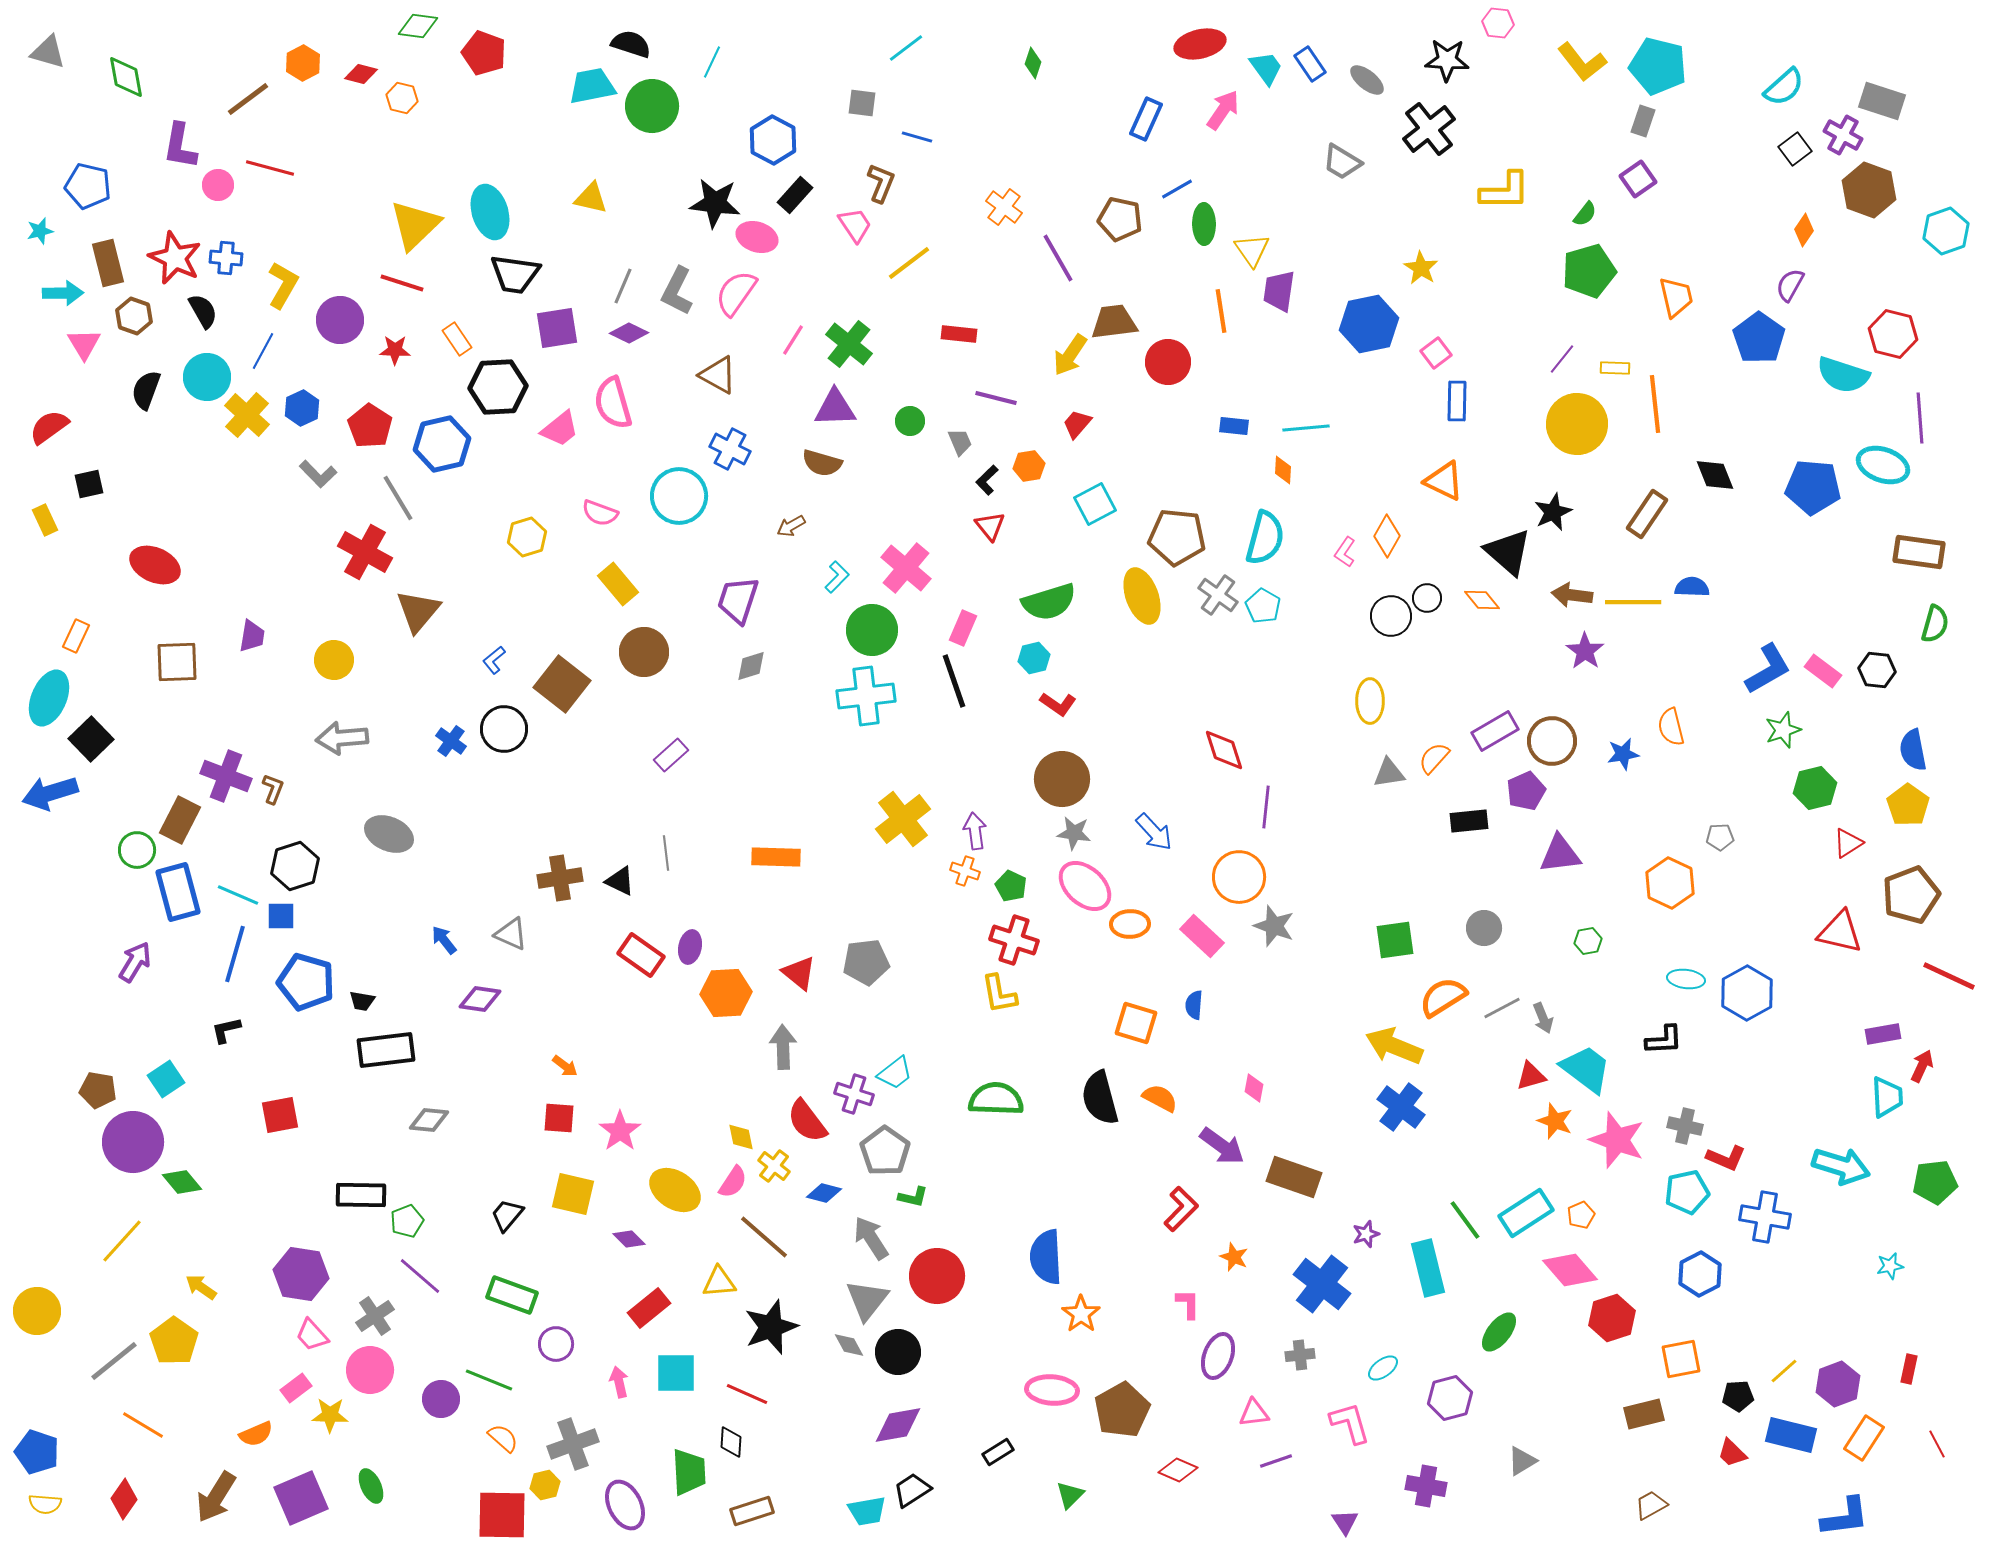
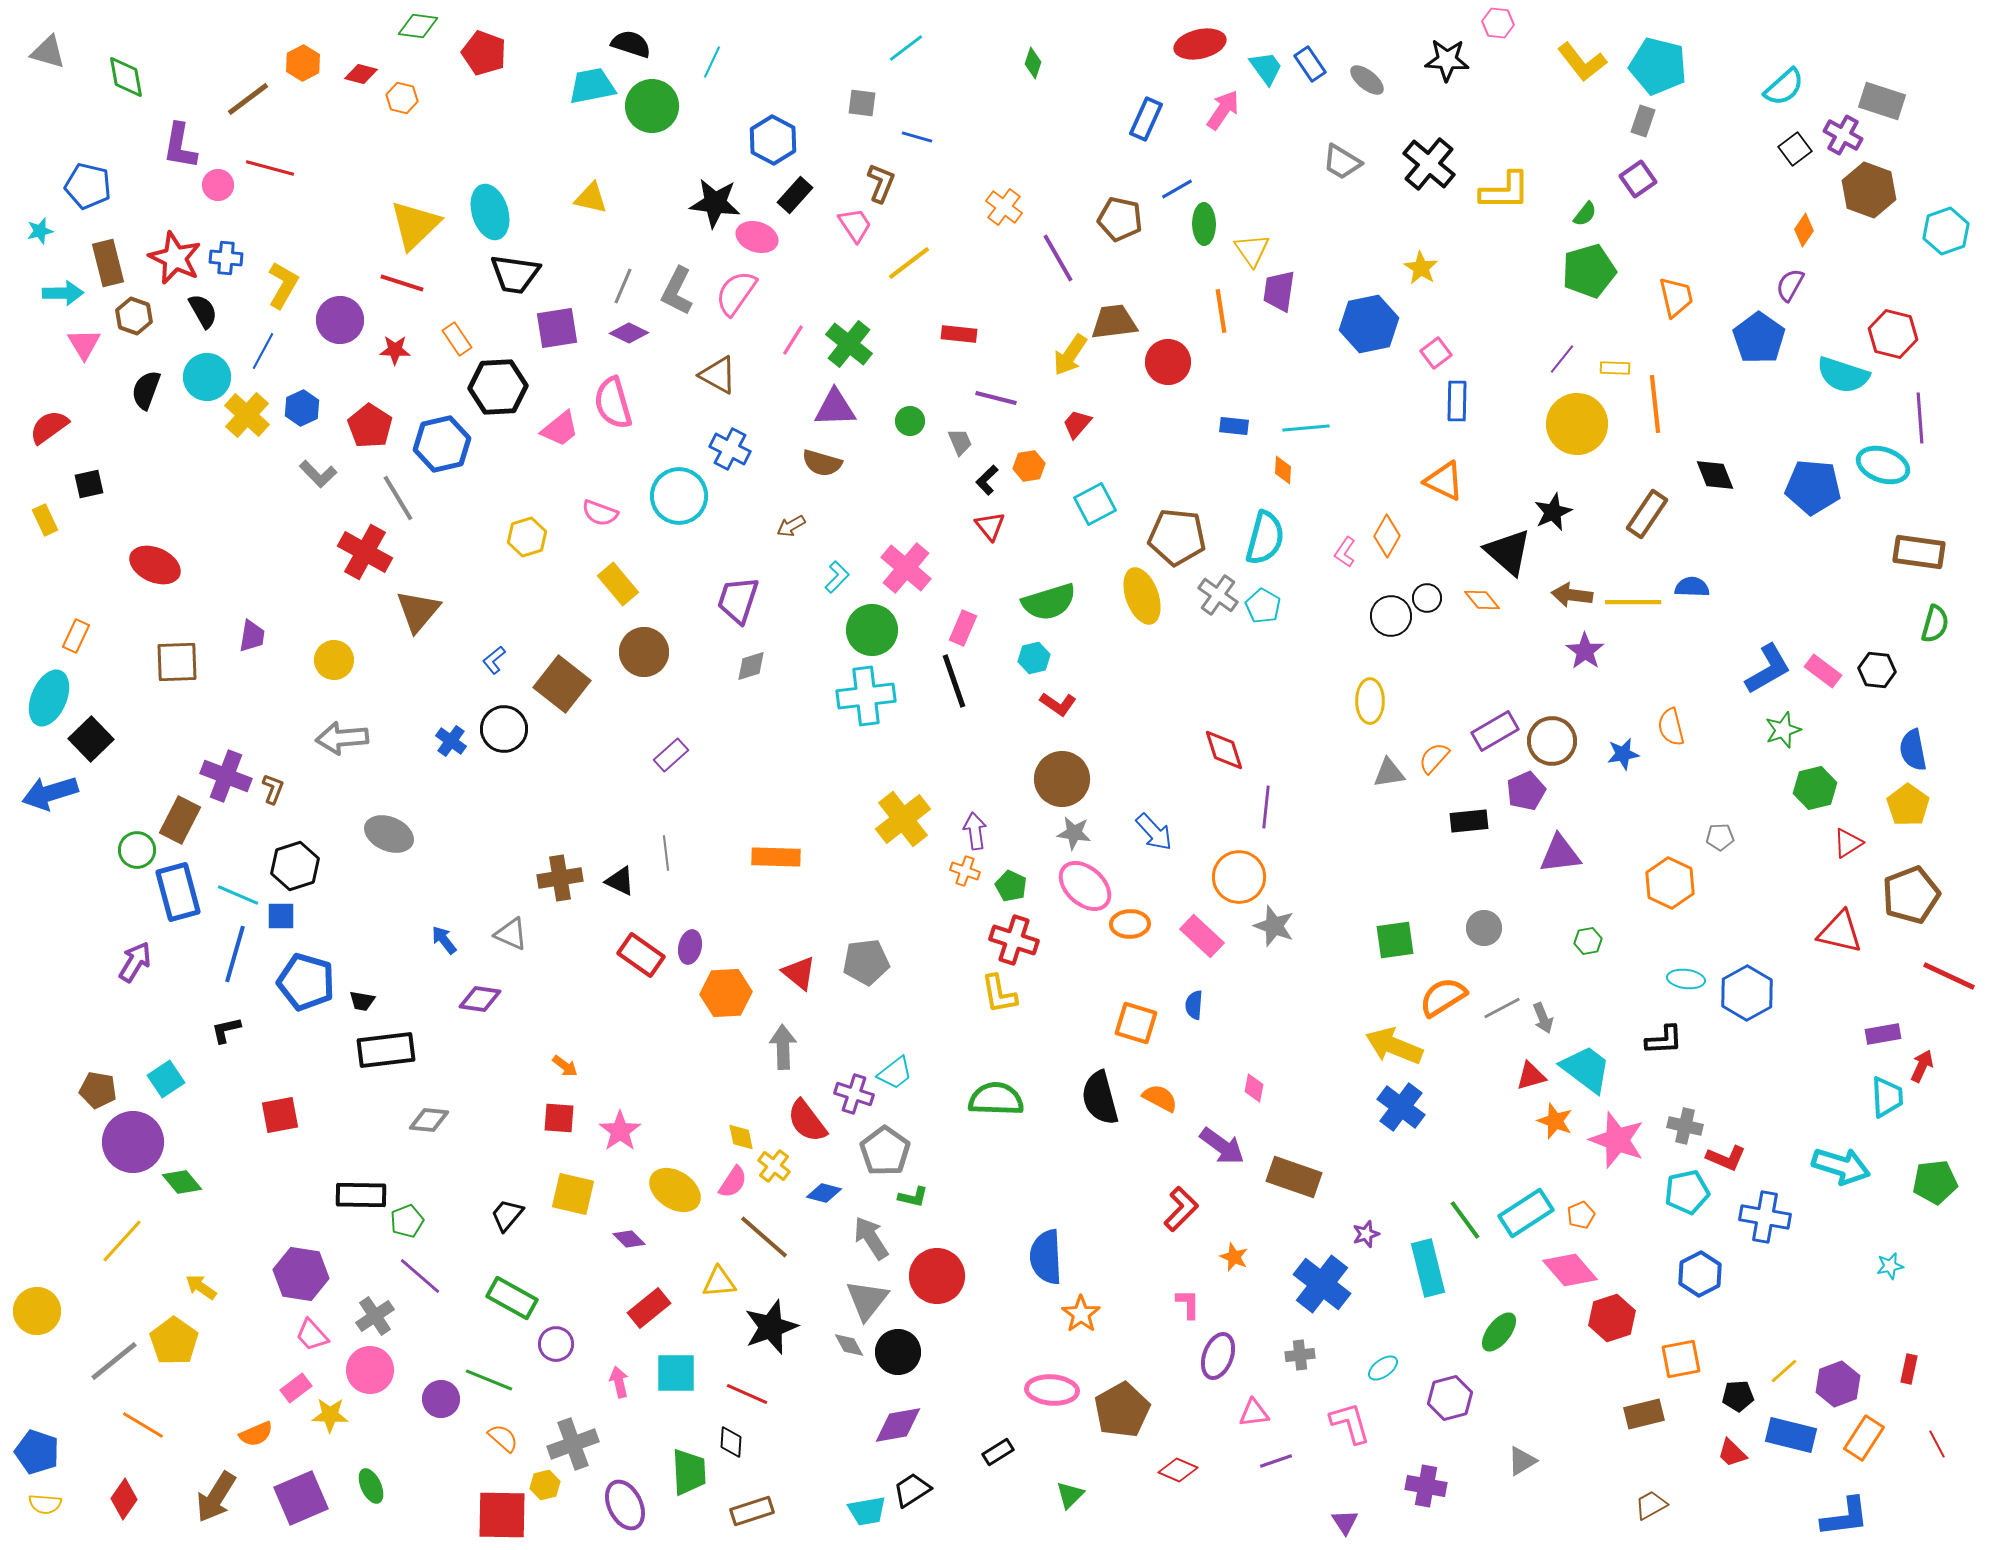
black cross at (1429, 129): moved 35 px down; rotated 12 degrees counterclockwise
green rectangle at (512, 1295): moved 3 px down; rotated 9 degrees clockwise
